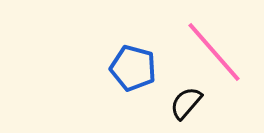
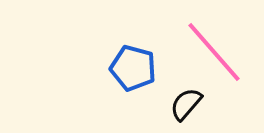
black semicircle: moved 1 px down
